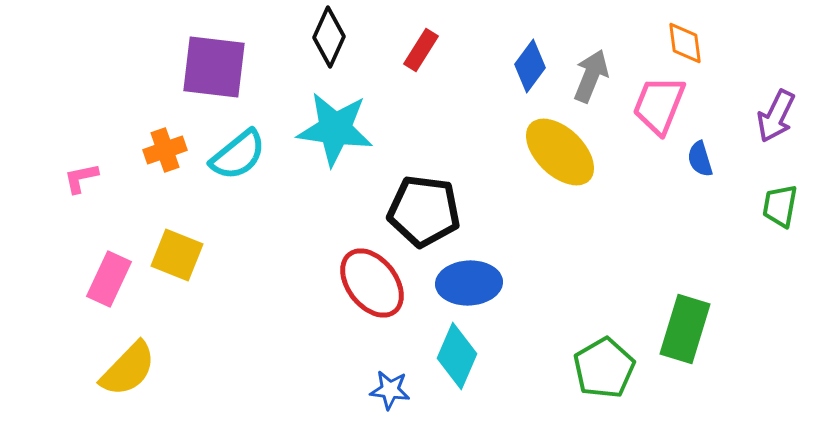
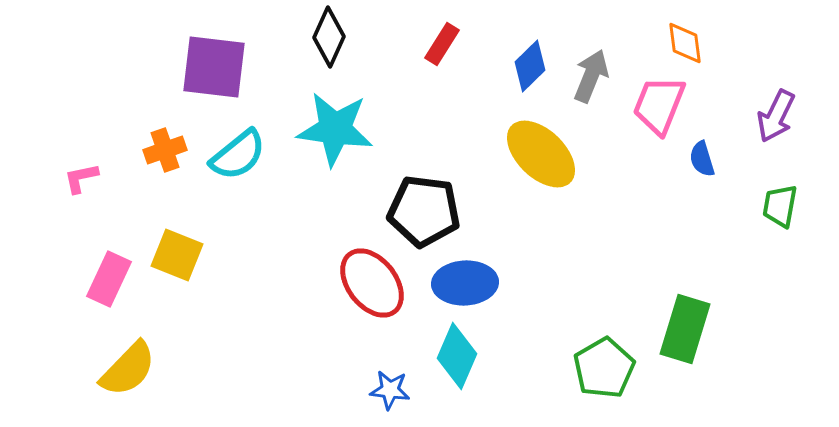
red rectangle: moved 21 px right, 6 px up
blue diamond: rotated 9 degrees clockwise
yellow ellipse: moved 19 px left, 2 px down
blue semicircle: moved 2 px right
blue ellipse: moved 4 px left
